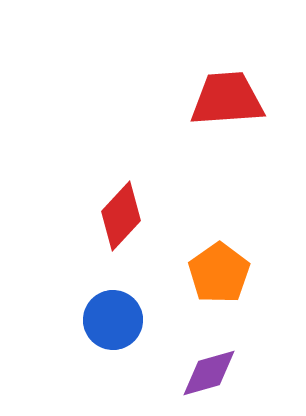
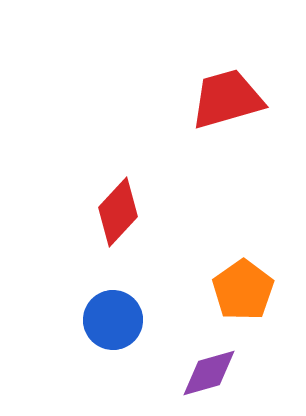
red trapezoid: rotated 12 degrees counterclockwise
red diamond: moved 3 px left, 4 px up
orange pentagon: moved 24 px right, 17 px down
